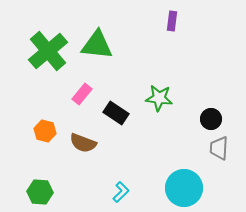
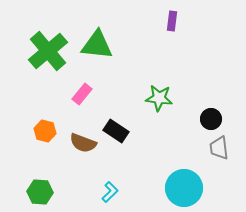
black rectangle: moved 18 px down
gray trapezoid: rotated 10 degrees counterclockwise
cyan L-shape: moved 11 px left
